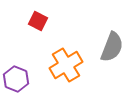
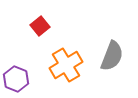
red square: moved 2 px right, 5 px down; rotated 24 degrees clockwise
gray semicircle: moved 9 px down
